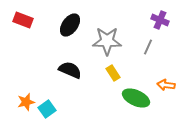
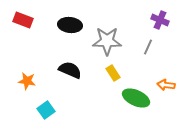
black ellipse: rotated 60 degrees clockwise
orange star: moved 1 px right, 21 px up; rotated 24 degrees clockwise
cyan square: moved 1 px left, 1 px down
